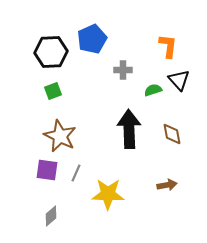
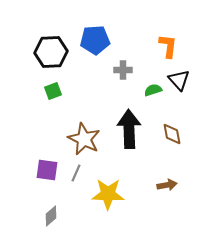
blue pentagon: moved 3 px right, 1 px down; rotated 20 degrees clockwise
brown star: moved 24 px right, 3 px down
